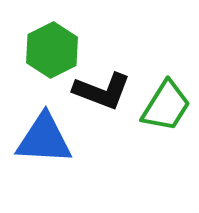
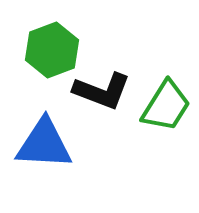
green hexagon: rotated 6 degrees clockwise
blue triangle: moved 5 px down
